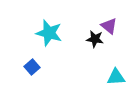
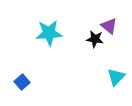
cyan star: rotated 20 degrees counterclockwise
blue square: moved 10 px left, 15 px down
cyan triangle: rotated 42 degrees counterclockwise
